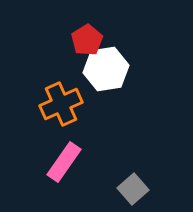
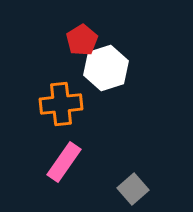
red pentagon: moved 5 px left
white hexagon: moved 1 px up; rotated 9 degrees counterclockwise
orange cross: rotated 18 degrees clockwise
